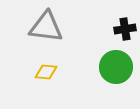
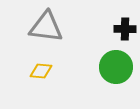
black cross: rotated 10 degrees clockwise
yellow diamond: moved 5 px left, 1 px up
